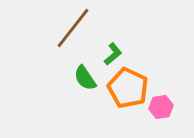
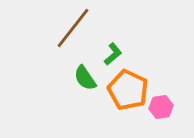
orange pentagon: moved 2 px down
